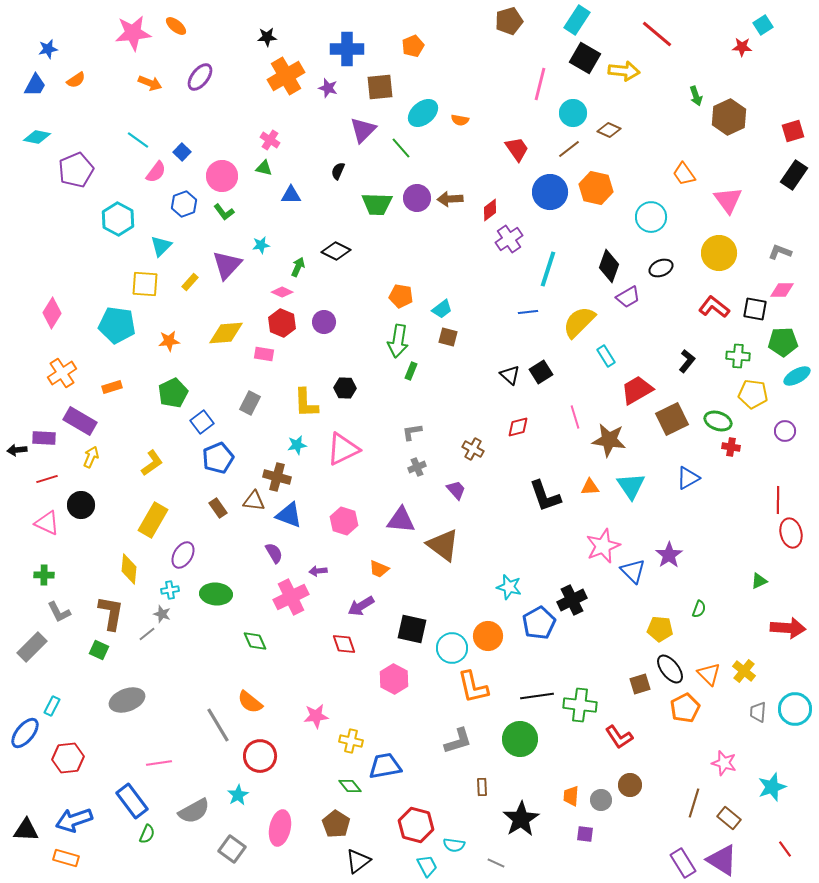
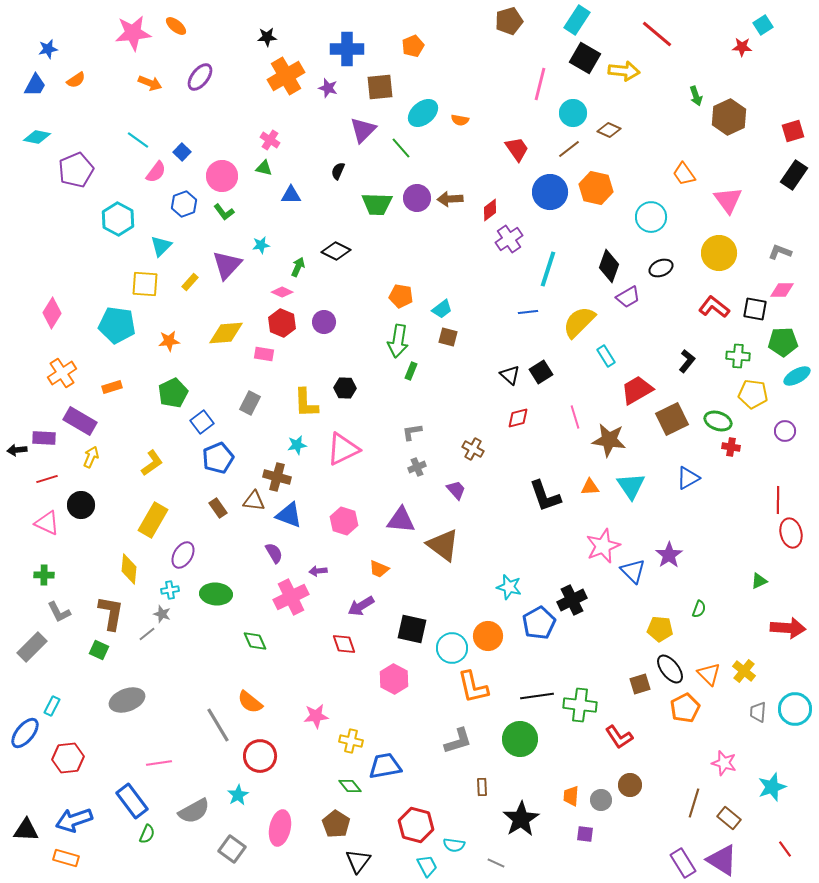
red diamond at (518, 427): moved 9 px up
black triangle at (358, 861): rotated 16 degrees counterclockwise
